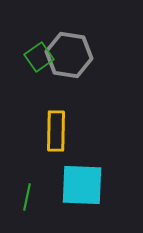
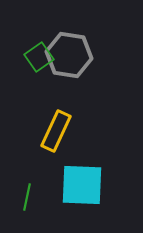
yellow rectangle: rotated 24 degrees clockwise
